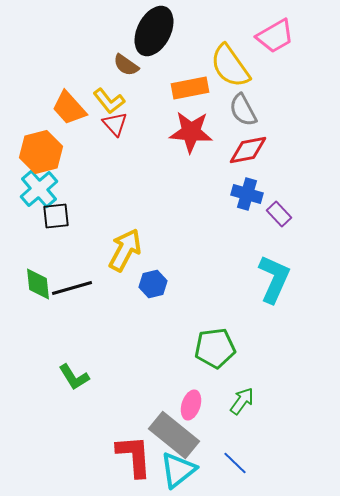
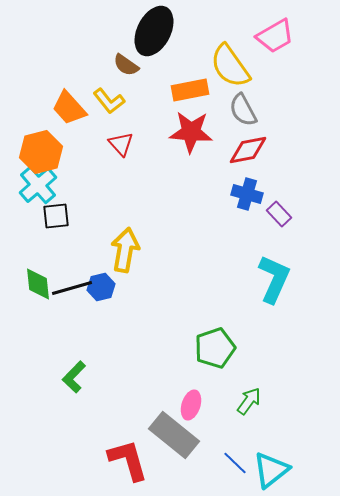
orange rectangle: moved 2 px down
red triangle: moved 6 px right, 20 px down
cyan cross: moved 1 px left, 4 px up
yellow arrow: rotated 18 degrees counterclockwise
blue hexagon: moved 52 px left, 3 px down
green pentagon: rotated 12 degrees counterclockwise
green L-shape: rotated 76 degrees clockwise
green arrow: moved 7 px right
red L-shape: moved 6 px left, 4 px down; rotated 12 degrees counterclockwise
cyan triangle: moved 93 px right
